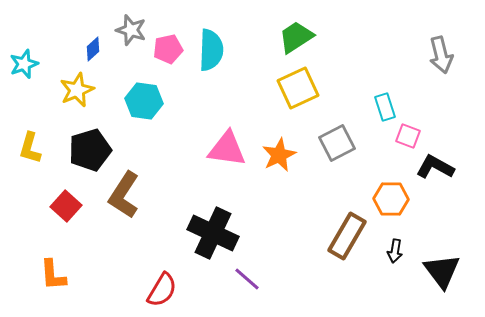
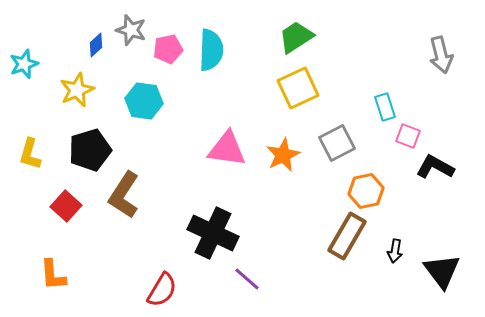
blue diamond: moved 3 px right, 4 px up
yellow L-shape: moved 6 px down
orange star: moved 4 px right
orange hexagon: moved 25 px left, 8 px up; rotated 12 degrees counterclockwise
